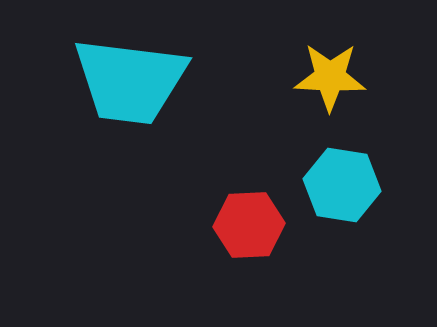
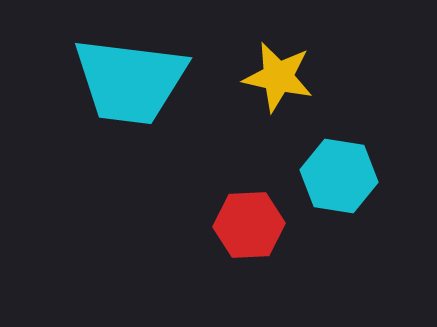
yellow star: moved 52 px left; rotated 10 degrees clockwise
cyan hexagon: moved 3 px left, 9 px up
